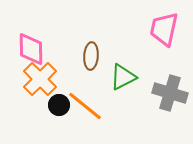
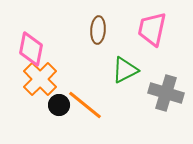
pink trapezoid: moved 12 px left
pink diamond: rotated 12 degrees clockwise
brown ellipse: moved 7 px right, 26 px up
green triangle: moved 2 px right, 7 px up
gray cross: moved 4 px left
orange line: moved 1 px up
